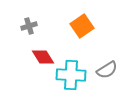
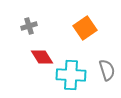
orange square: moved 3 px right, 2 px down
red diamond: moved 1 px left
gray semicircle: rotated 75 degrees counterclockwise
